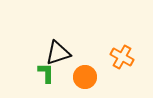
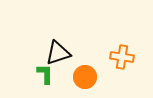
orange cross: rotated 20 degrees counterclockwise
green L-shape: moved 1 px left, 1 px down
